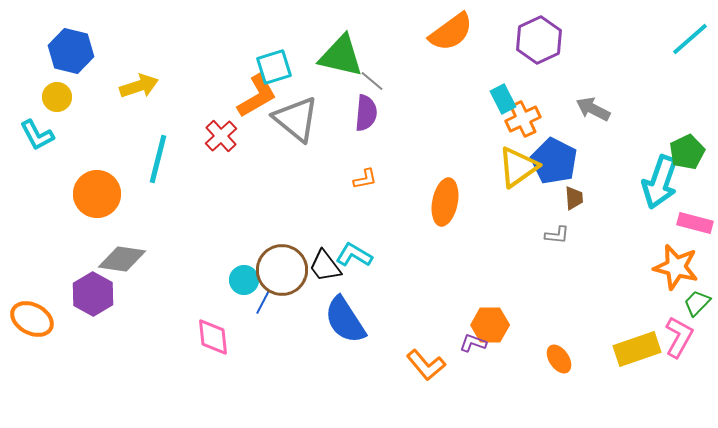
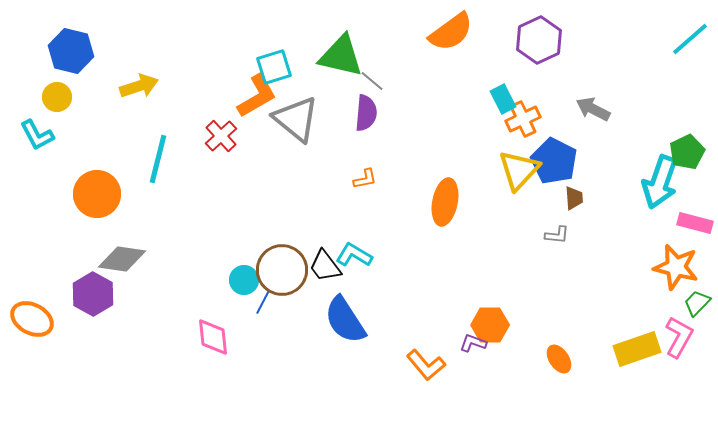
yellow triangle at (518, 167): moved 1 px right, 3 px down; rotated 12 degrees counterclockwise
